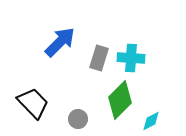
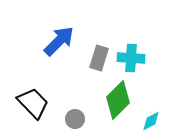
blue arrow: moved 1 px left, 1 px up
green diamond: moved 2 px left
gray circle: moved 3 px left
